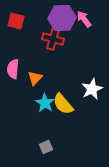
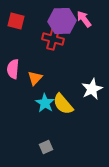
purple hexagon: moved 3 px down
